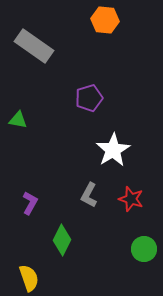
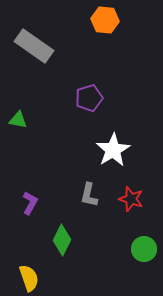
gray L-shape: rotated 15 degrees counterclockwise
